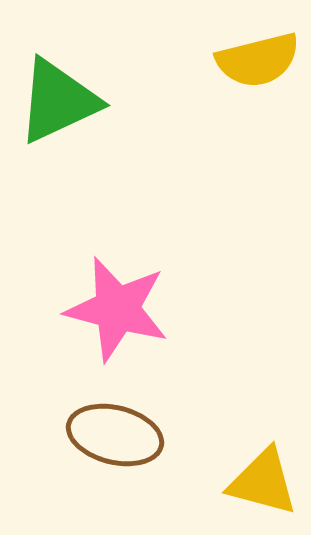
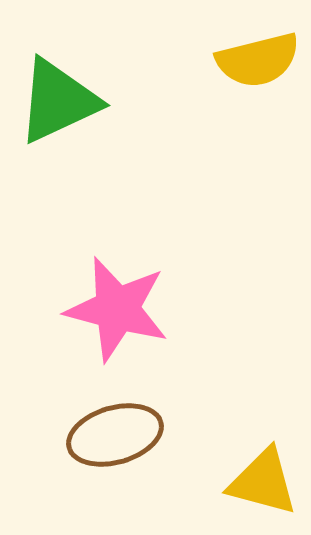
brown ellipse: rotated 30 degrees counterclockwise
